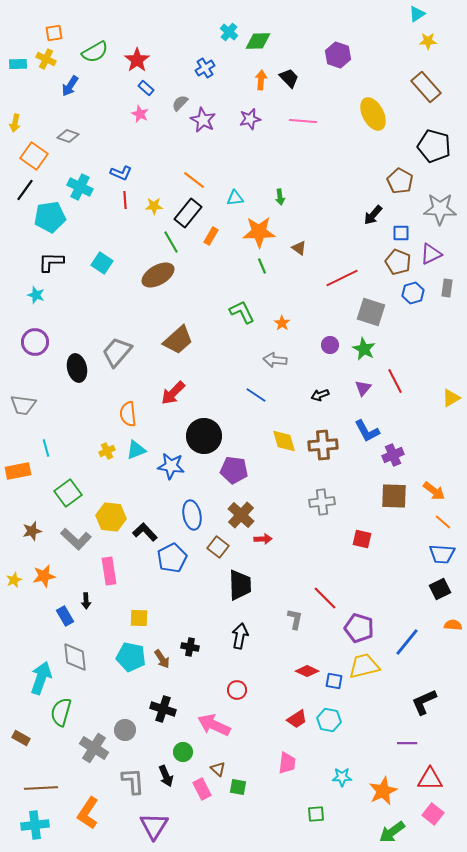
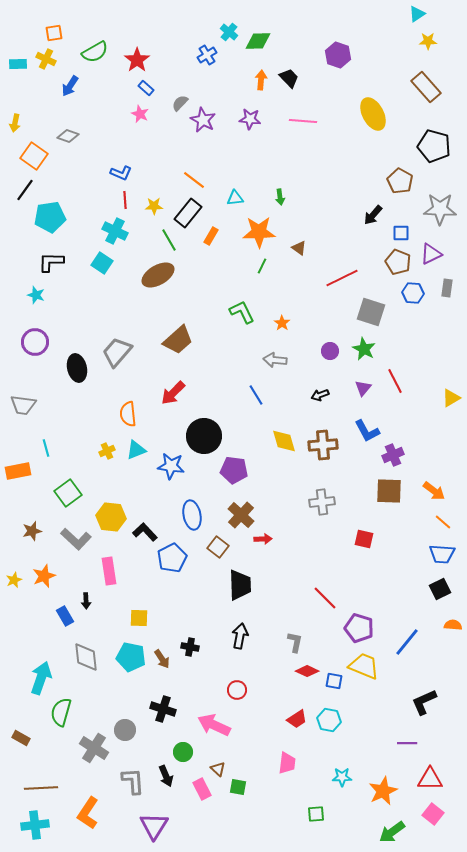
blue cross at (205, 68): moved 2 px right, 13 px up
purple star at (250, 119): rotated 20 degrees clockwise
cyan cross at (80, 187): moved 35 px right, 44 px down
green line at (171, 242): moved 2 px left, 2 px up
green line at (262, 266): rotated 49 degrees clockwise
blue hexagon at (413, 293): rotated 20 degrees clockwise
purple circle at (330, 345): moved 6 px down
blue line at (256, 395): rotated 25 degrees clockwise
brown square at (394, 496): moved 5 px left, 5 px up
red square at (362, 539): moved 2 px right
orange star at (44, 576): rotated 10 degrees counterclockwise
gray L-shape at (295, 619): moved 23 px down
gray diamond at (75, 657): moved 11 px right
yellow trapezoid at (364, 666): rotated 36 degrees clockwise
